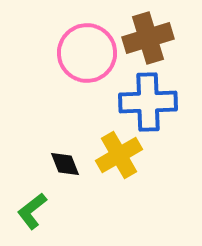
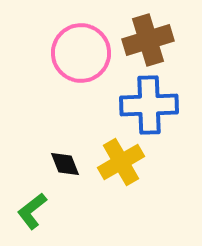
brown cross: moved 2 px down
pink circle: moved 6 px left
blue cross: moved 1 px right, 3 px down
yellow cross: moved 2 px right, 7 px down
